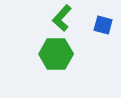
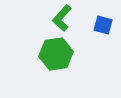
green hexagon: rotated 8 degrees counterclockwise
